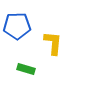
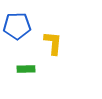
green rectangle: rotated 18 degrees counterclockwise
